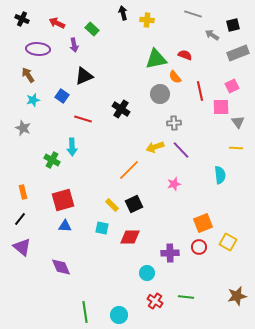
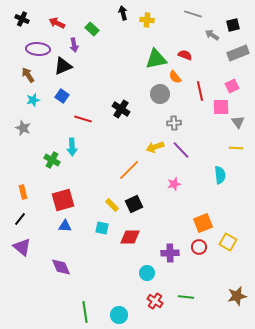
black triangle at (84, 76): moved 21 px left, 10 px up
